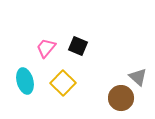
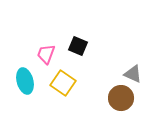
pink trapezoid: moved 6 px down; rotated 20 degrees counterclockwise
gray triangle: moved 5 px left, 3 px up; rotated 18 degrees counterclockwise
yellow square: rotated 10 degrees counterclockwise
